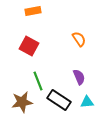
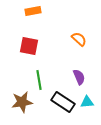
orange semicircle: rotated 14 degrees counterclockwise
red square: rotated 18 degrees counterclockwise
green line: moved 1 px right, 1 px up; rotated 12 degrees clockwise
black rectangle: moved 4 px right, 2 px down
